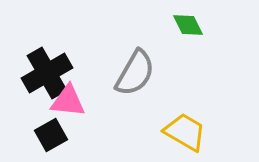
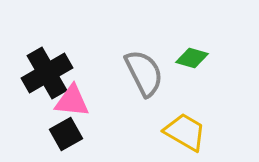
green diamond: moved 4 px right, 33 px down; rotated 48 degrees counterclockwise
gray semicircle: moved 9 px right; rotated 57 degrees counterclockwise
pink triangle: moved 4 px right
black square: moved 15 px right, 1 px up
